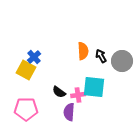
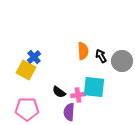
pink pentagon: moved 1 px right
